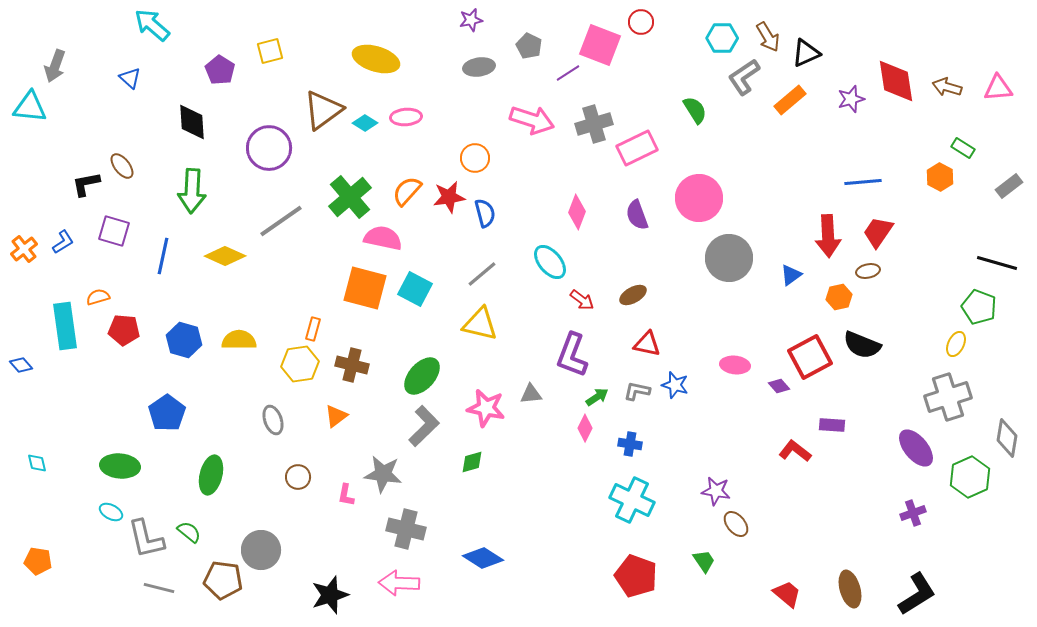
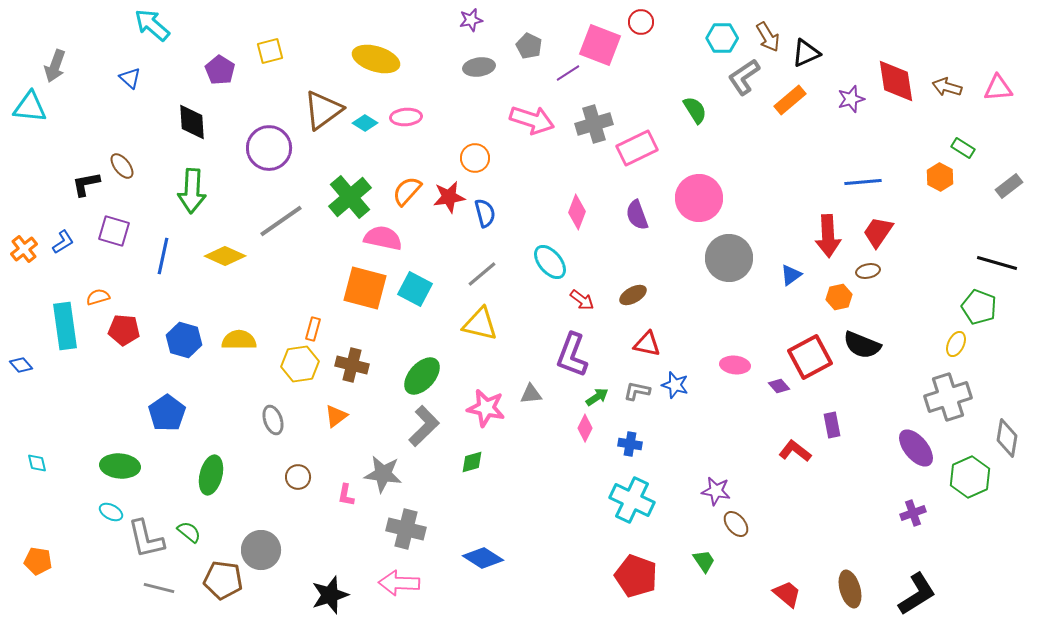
purple rectangle at (832, 425): rotated 75 degrees clockwise
